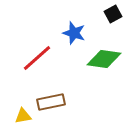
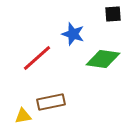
black square: rotated 24 degrees clockwise
blue star: moved 1 px left, 1 px down
green diamond: moved 1 px left
